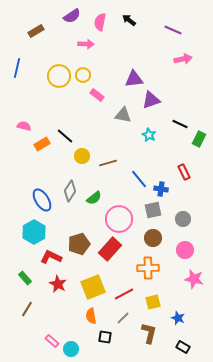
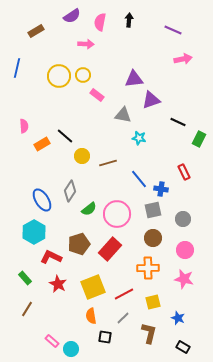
black arrow at (129, 20): rotated 56 degrees clockwise
black line at (180, 124): moved 2 px left, 2 px up
pink semicircle at (24, 126): rotated 72 degrees clockwise
cyan star at (149, 135): moved 10 px left, 3 px down; rotated 16 degrees counterclockwise
green semicircle at (94, 198): moved 5 px left, 11 px down
pink circle at (119, 219): moved 2 px left, 5 px up
pink star at (194, 279): moved 10 px left
